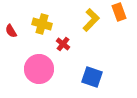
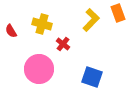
orange rectangle: moved 1 px left, 1 px down
